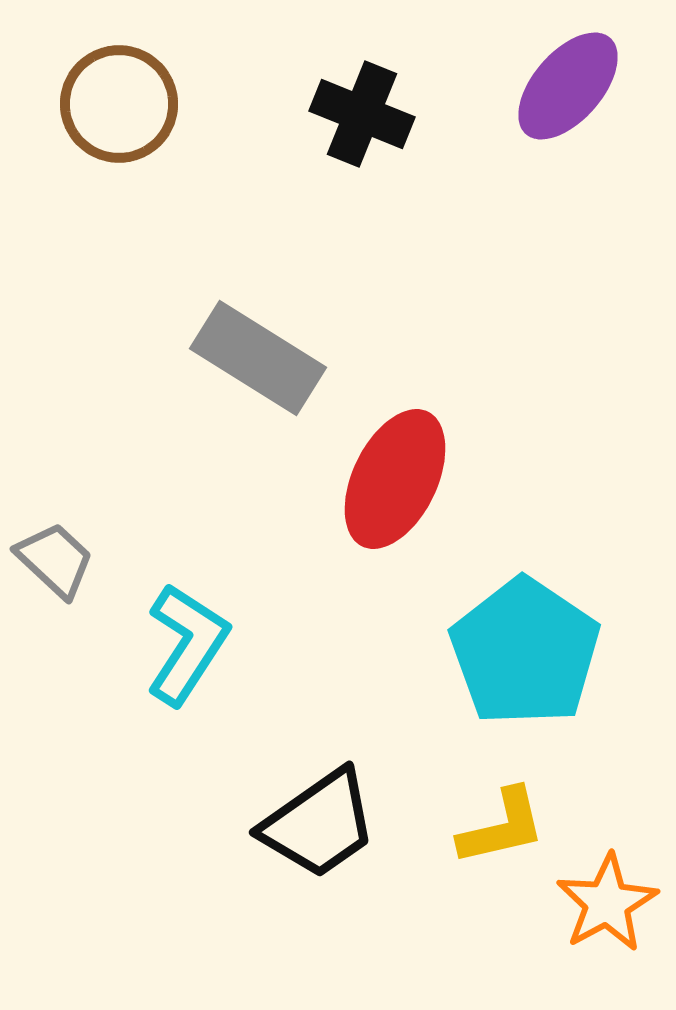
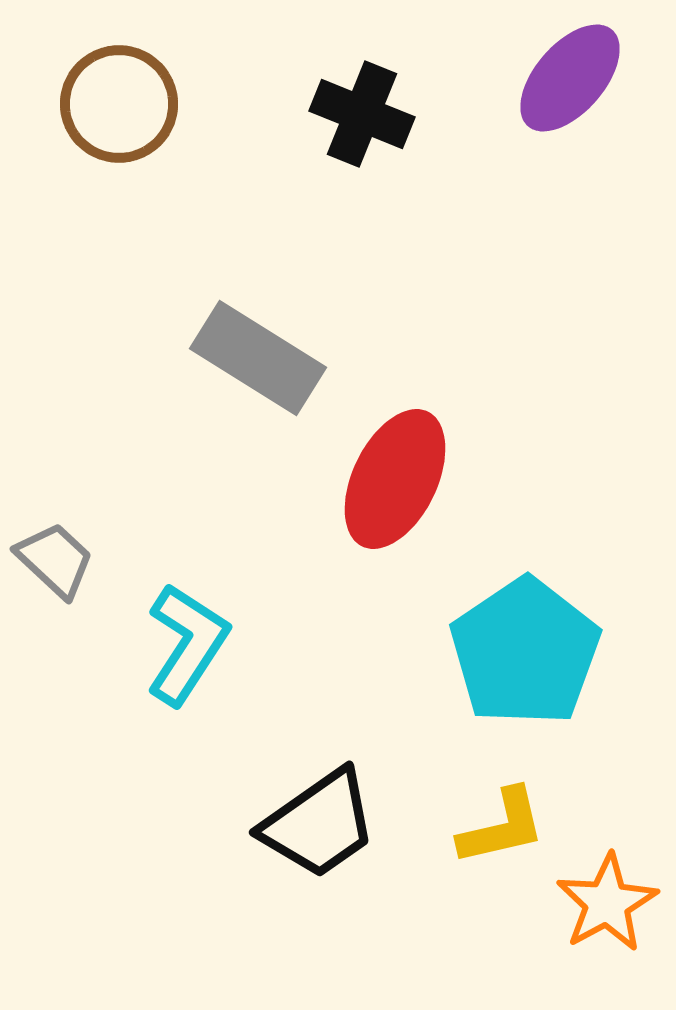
purple ellipse: moved 2 px right, 8 px up
cyan pentagon: rotated 4 degrees clockwise
